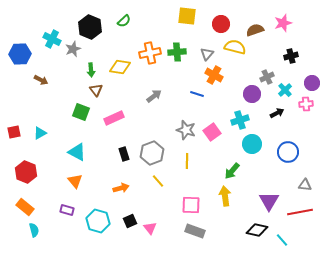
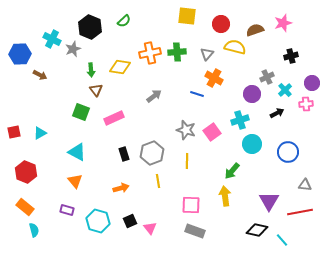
orange cross at (214, 75): moved 3 px down
brown arrow at (41, 80): moved 1 px left, 5 px up
yellow line at (158, 181): rotated 32 degrees clockwise
